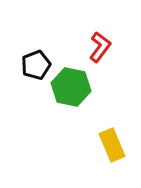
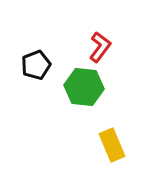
green hexagon: moved 13 px right; rotated 6 degrees counterclockwise
